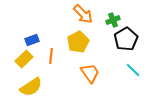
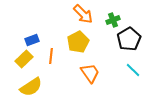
black pentagon: moved 3 px right
